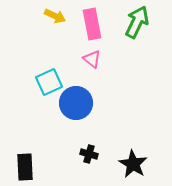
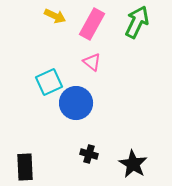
pink rectangle: rotated 40 degrees clockwise
pink triangle: moved 3 px down
